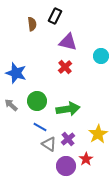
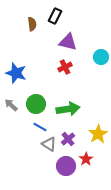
cyan circle: moved 1 px down
red cross: rotated 16 degrees clockwise
green circle: moved 1 px left, 3 px down
